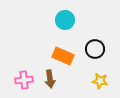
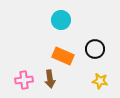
cyan circle: moved 4 px left
